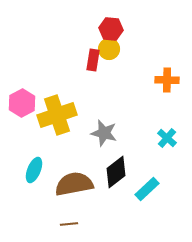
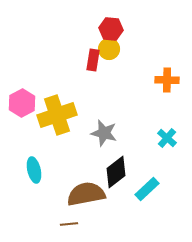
cyan ellipse: rotated 35 degrees counterclockwise
brown semicircle: moved 12 px right, 10 px down
